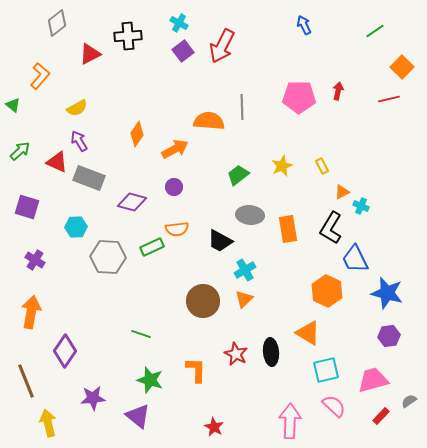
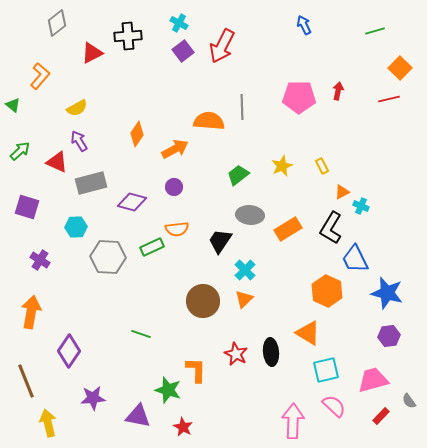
green line at (375, 31): rotated 18 degrees clockwise
red triangle at (90, 54): moved 2 px right, 1 px up
orange square at (402, 67): moved 2 px left, 1 px down
gray rectangle at (89, 178): moved 2 px right, 5 px down; rotated 36 degrees counterclockwise
orange rectangle at (288, 229): rotated 68 degrees clockwise
black trapezoid at (220, 241): rotated 96 degrees clockwise
purple cross at (35, 260): moved 5 px right
cyan cross at (245, 270): rotated 15 degrees counterclockwise
purple diamond at (65, 351): moved 4 px right
green star at (150, 380): moved 18 px right, 10 px down
gray semicircle at (409, 401): rotated 91 degrees counterclockwise
purple triangle at (138, 416): rotated 28 degrees counterclockwise
pink arrow at (290, 421): moved 3 px right
red star at (214, 427): moved 31 px left
